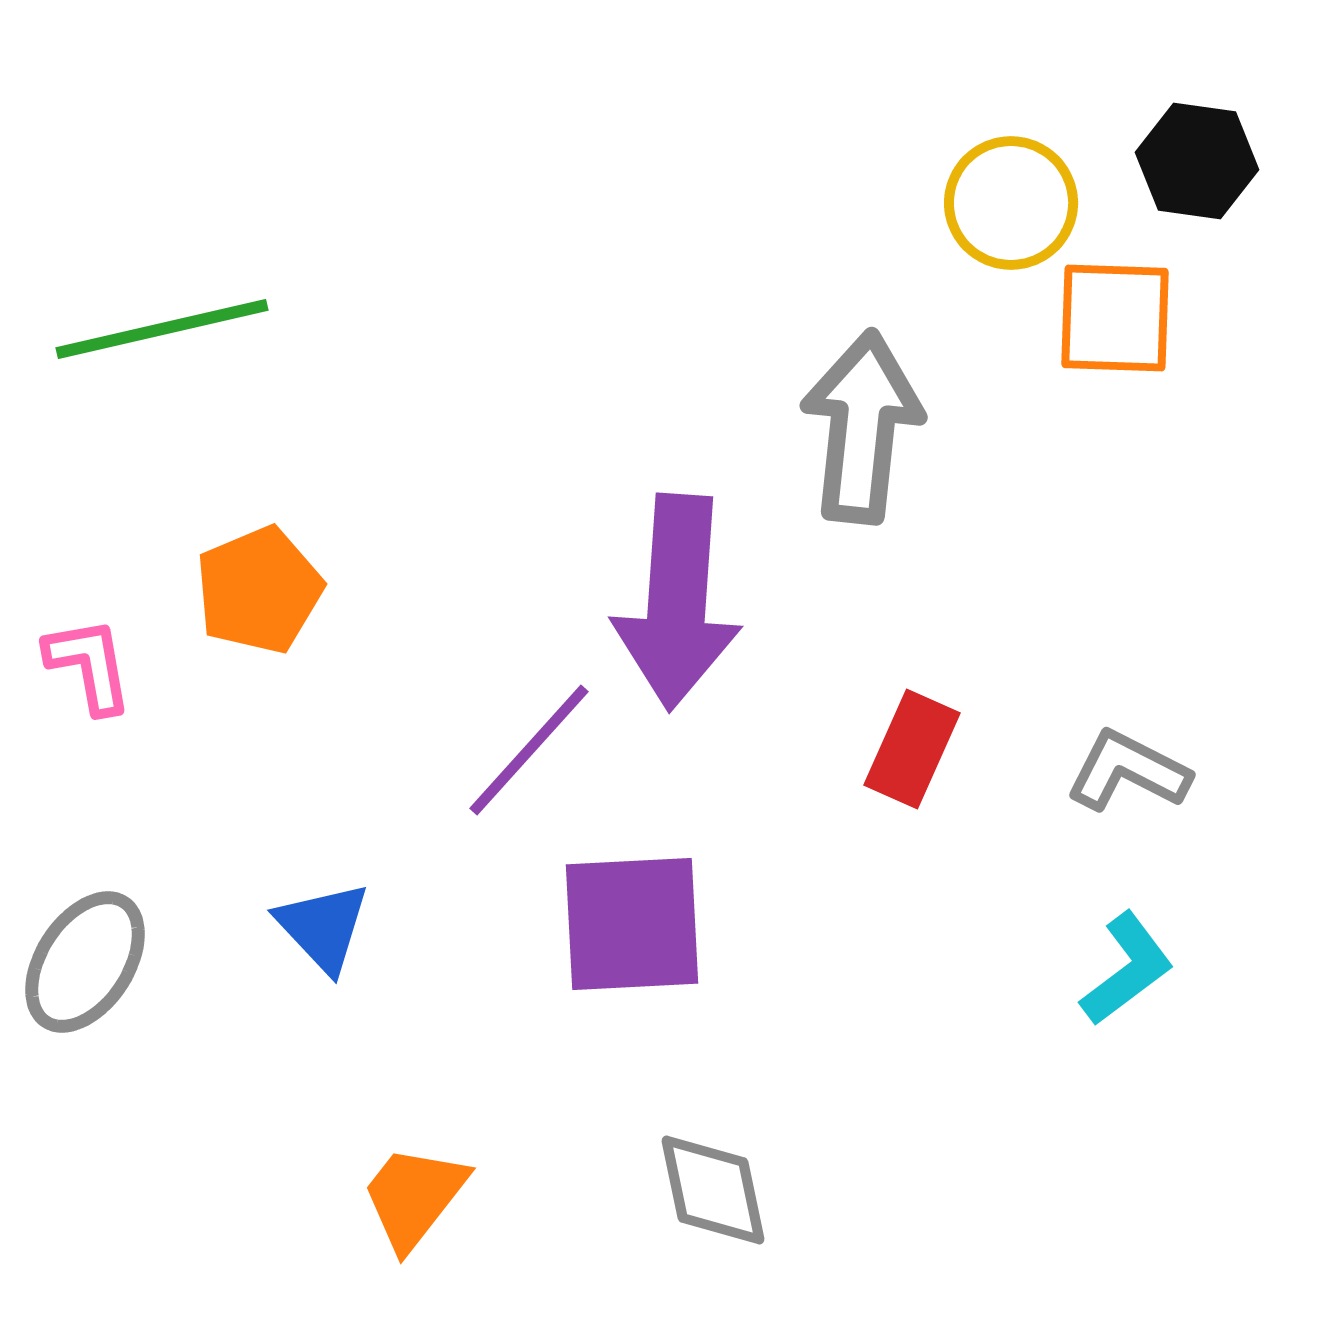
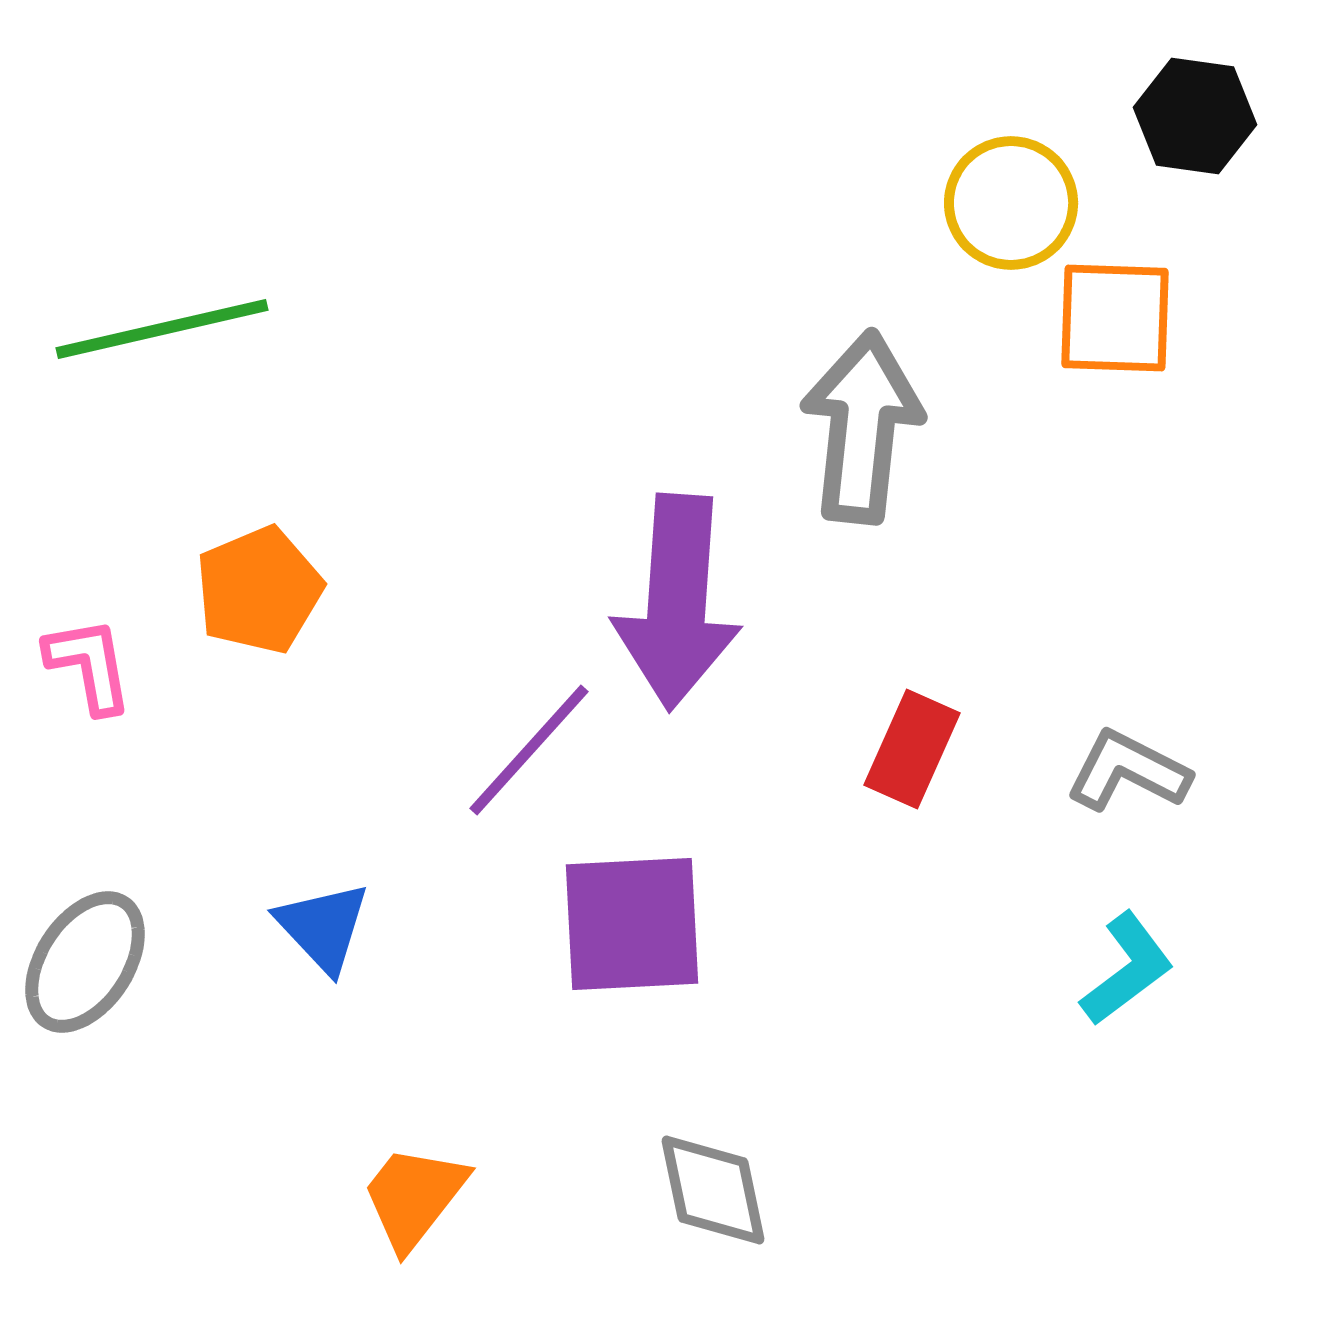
black hexagon: moved 2 px left, 45 px up
